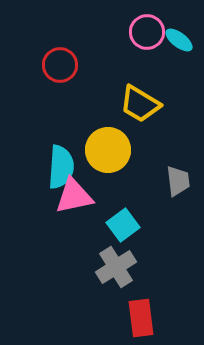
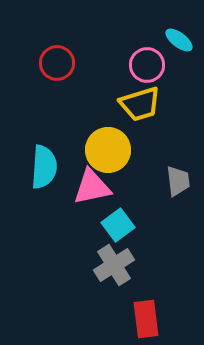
pink circle: moved 33 px down
red circle: moved 3 px left, 2 px up
yellow trapezoid: rotated 48 degrees counterclockwise
cyan semicircle: moved 17 px left
pink triangle: moved 18 px right, 9 px up
cyan square: moved 5 px left
gray cross: moved 2 px left, 2 px up
red rectangle: moved 5 px right, 1 px down
